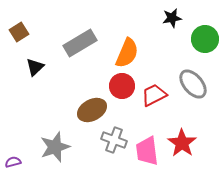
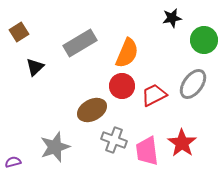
green circle: moved 1 px left, 1 px down
gray ellipse: rotated 76 degrees clockwise
